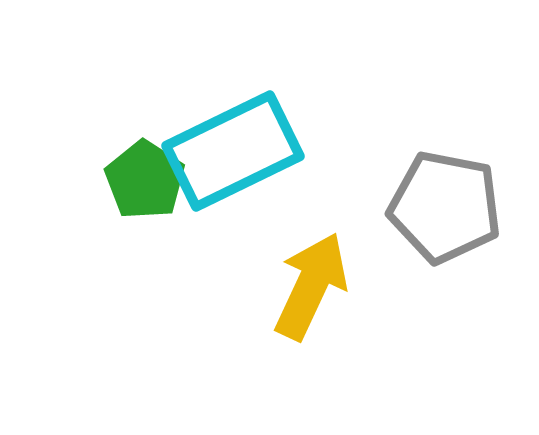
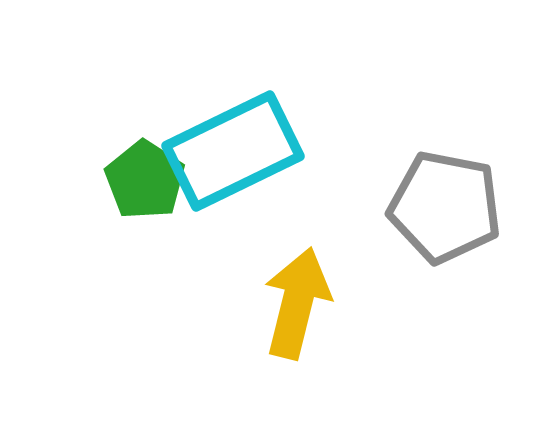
yellow arrow: moved 14 px left, 17 px down; rotated 11 degrees counterclockwise
